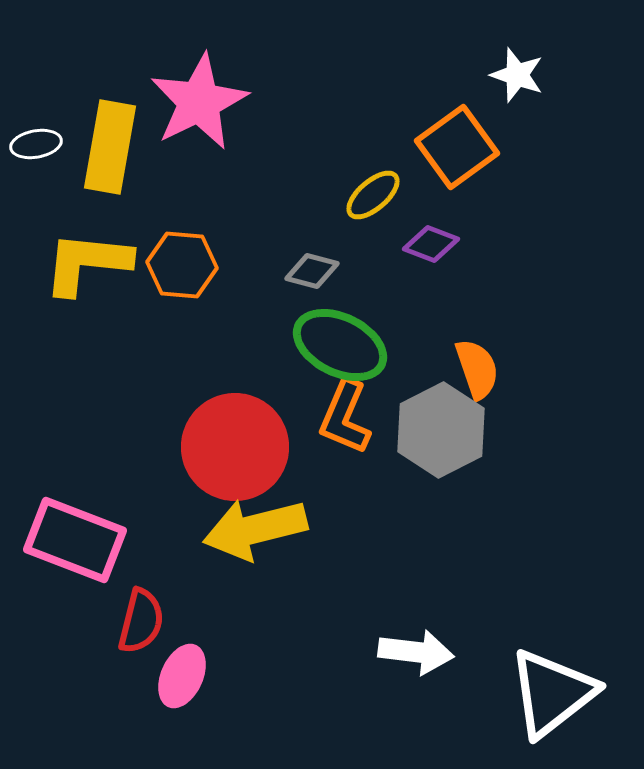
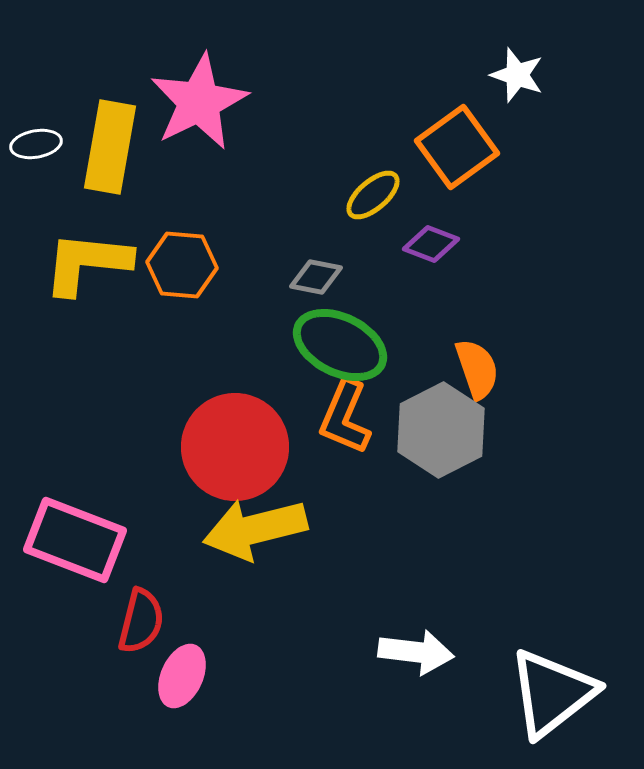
gray diamond: moved 4 px right, 6 px down; rotated 4 degrees counterclockwise
